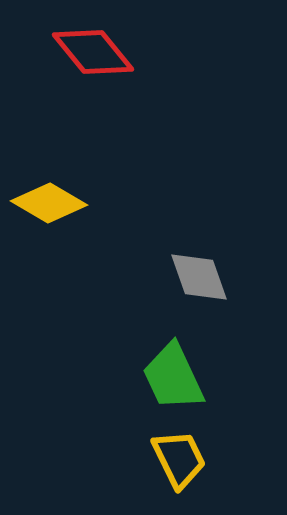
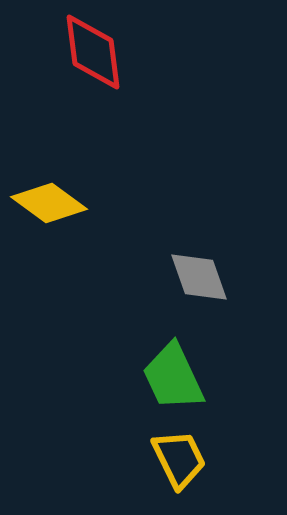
red diamond: rotated 32 degrees clockwise
yellow diamond: rotated 6 degrees clockwise
